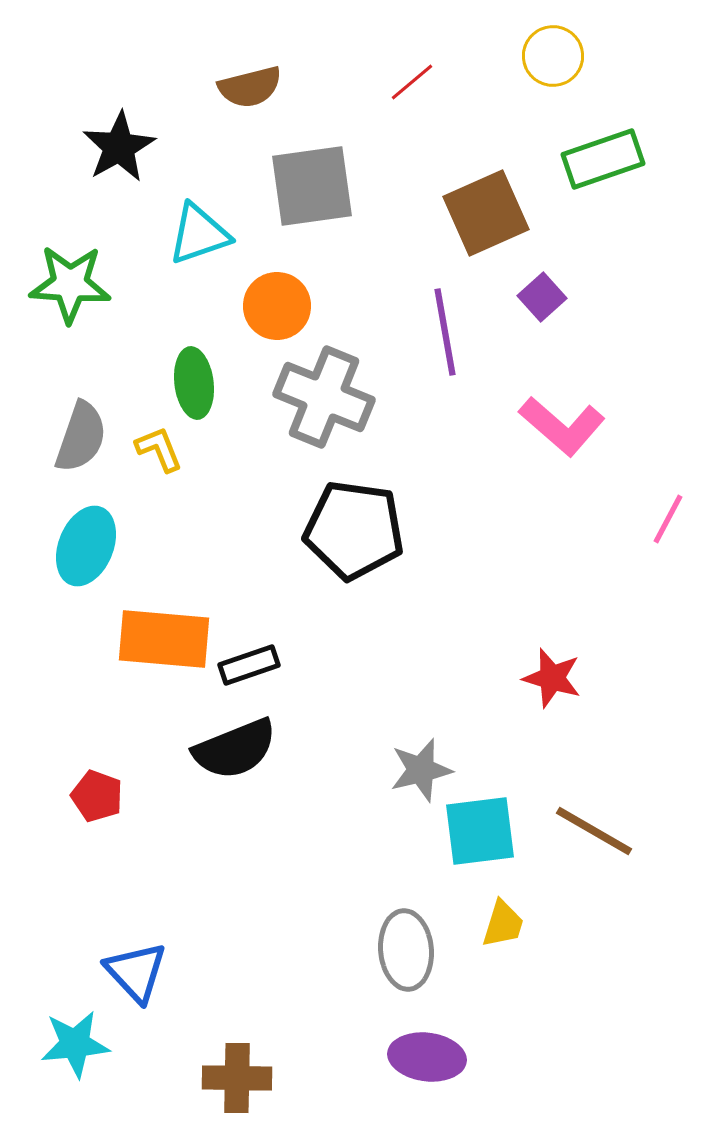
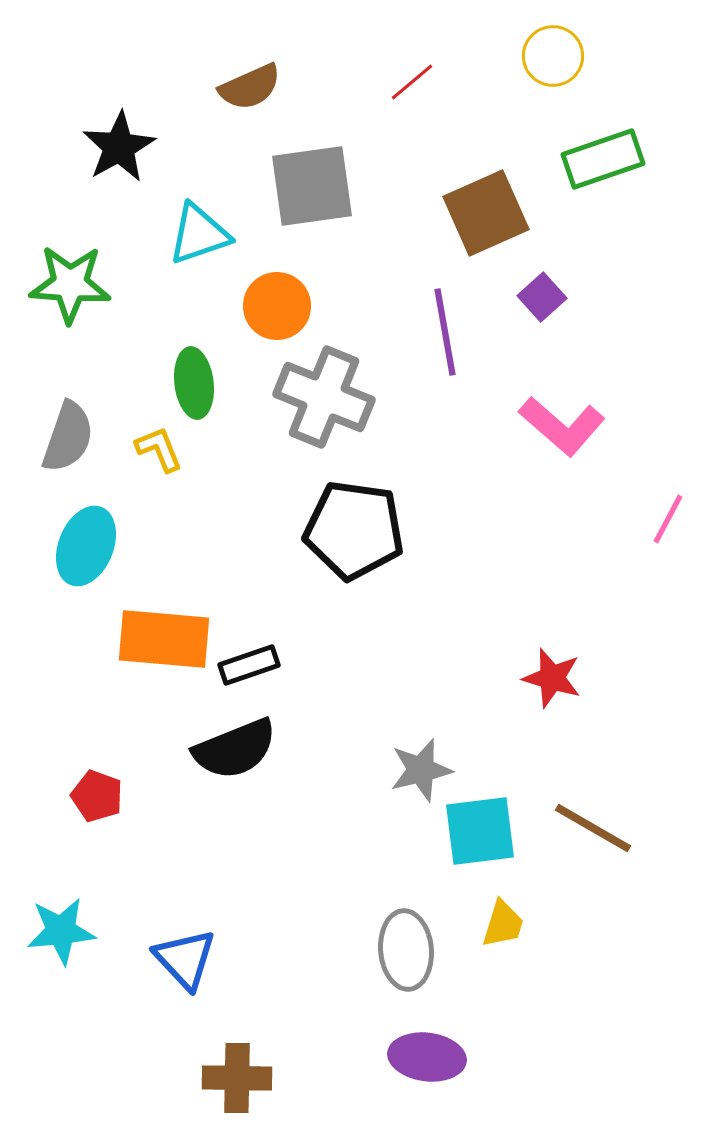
brown semicircle: rotated 10 degrees counterclockwise
gray semicircle: moved 13 px left
brown line: moved 1 px left, 3 px up
blue triangle: moved 49 px right, 13 px up
cyan star: moved 14 px left, 113 px up
